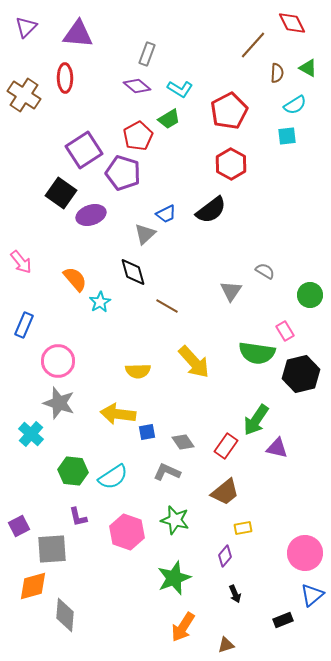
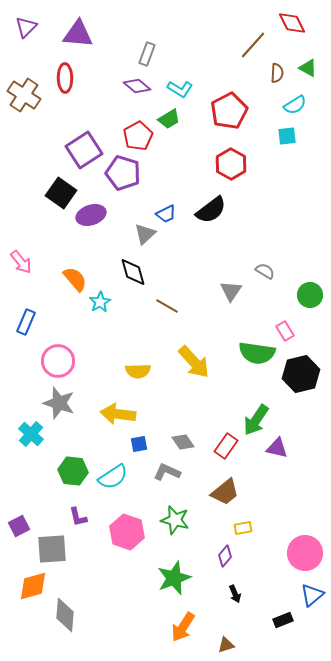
blue rectangle at (24, 325): moved 2 px right, 3 px up
blue square at (147, 432): moved 8 px left, 12 px down
